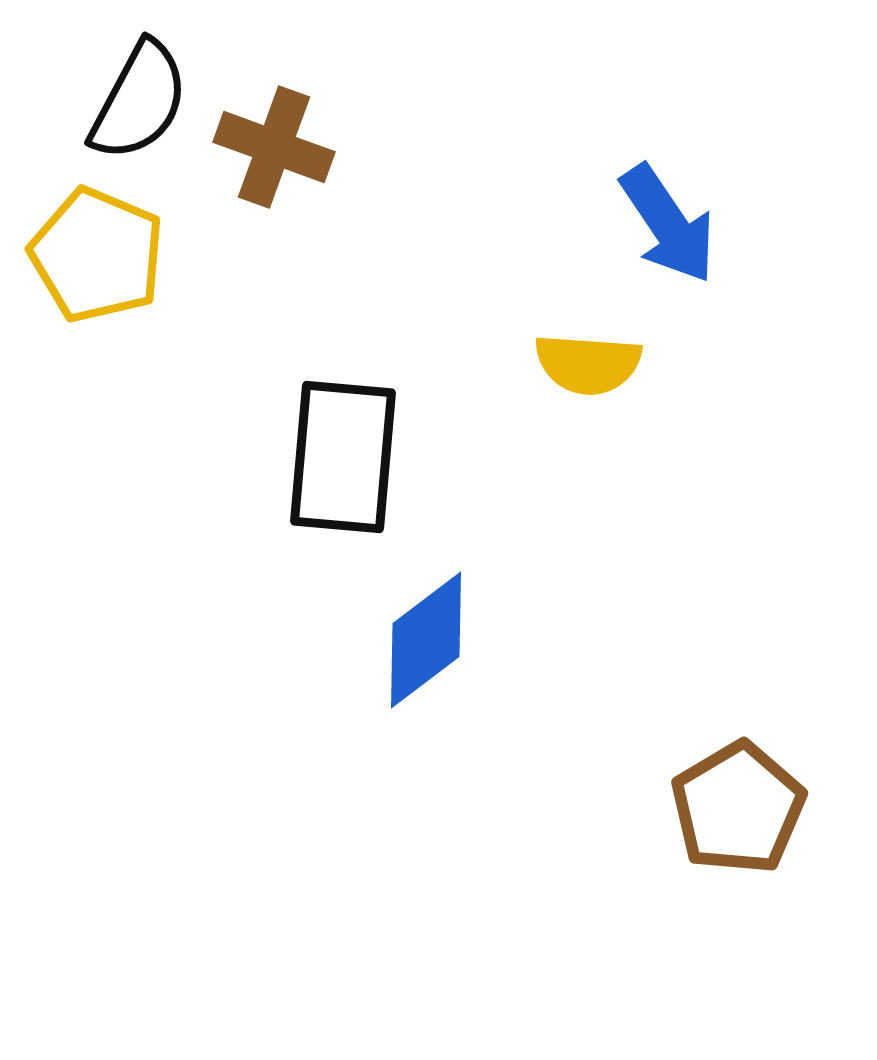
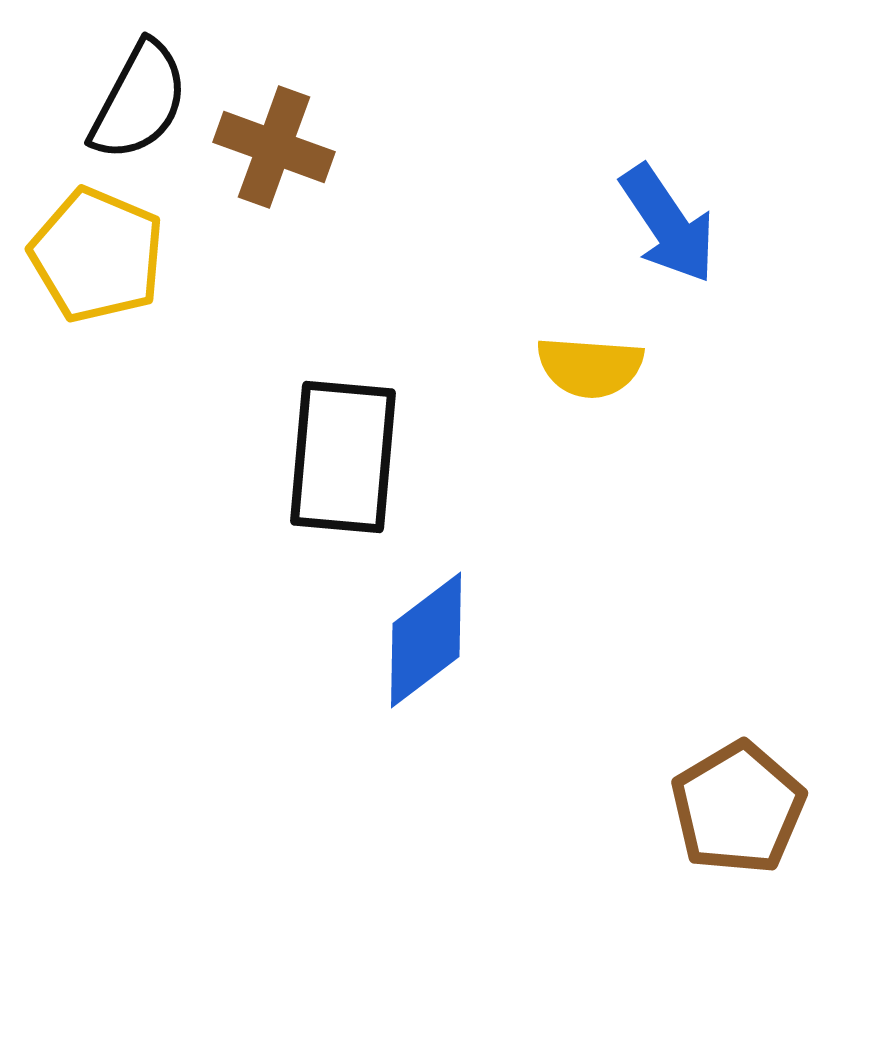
yellow semicircle: moved 2 px right, 3 px down
